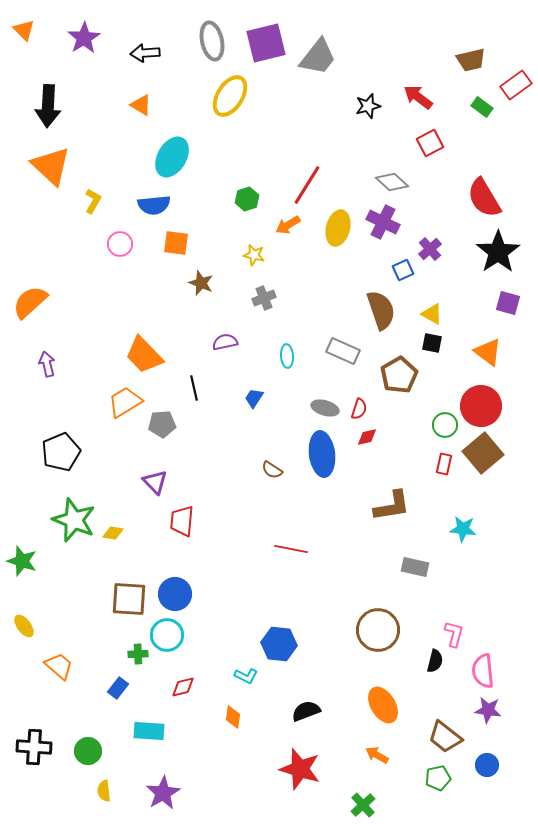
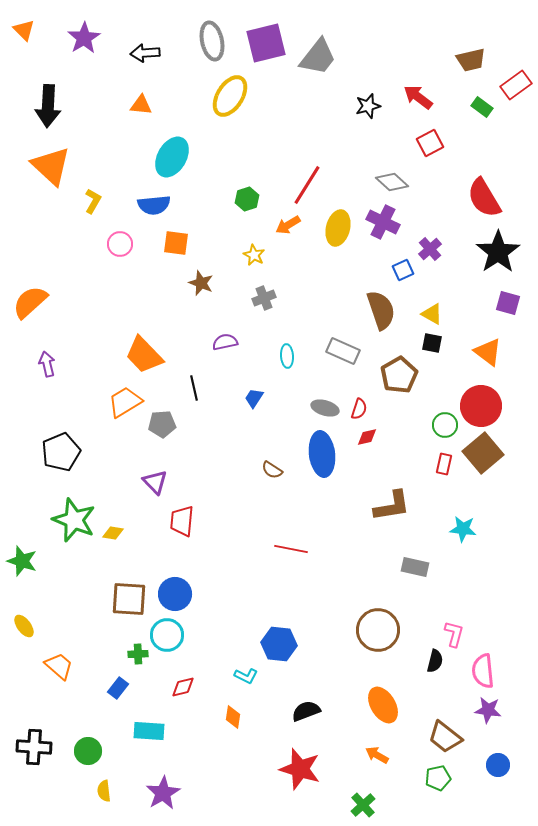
orange triangle at (141, 105): rotated 25 degrees counterclockwise
yellow star at (254, 255): rotated 15 degrees clockwise
blue circle at (487, 765): moved 11 px right
